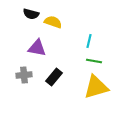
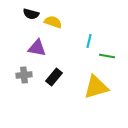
green line: moved 13 px right, 5 px up
